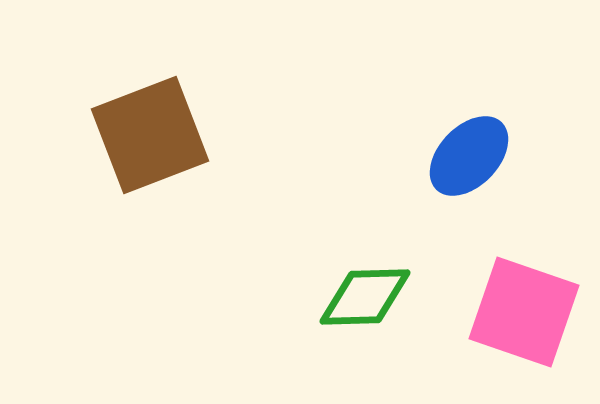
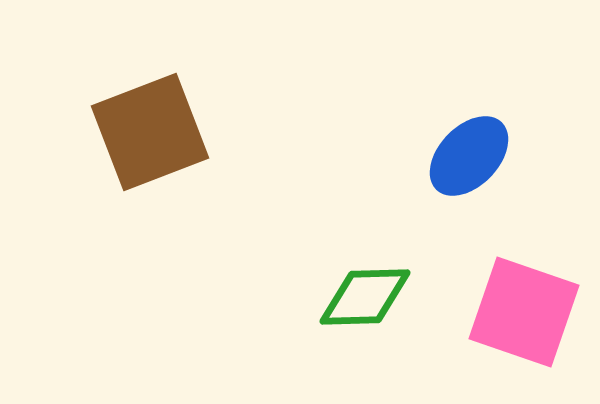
brown square: moved 3 px up
